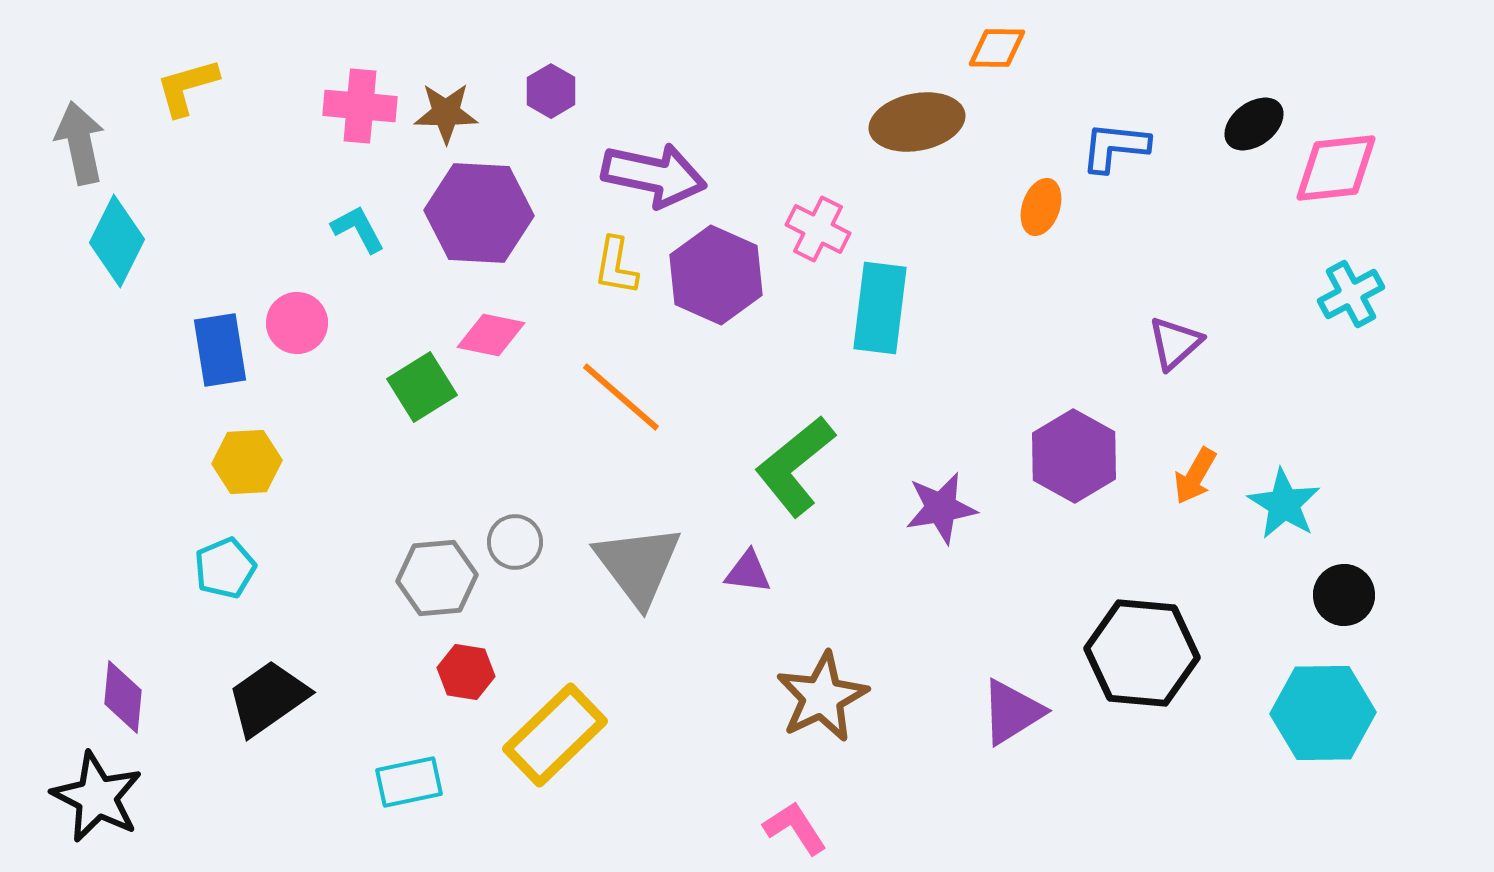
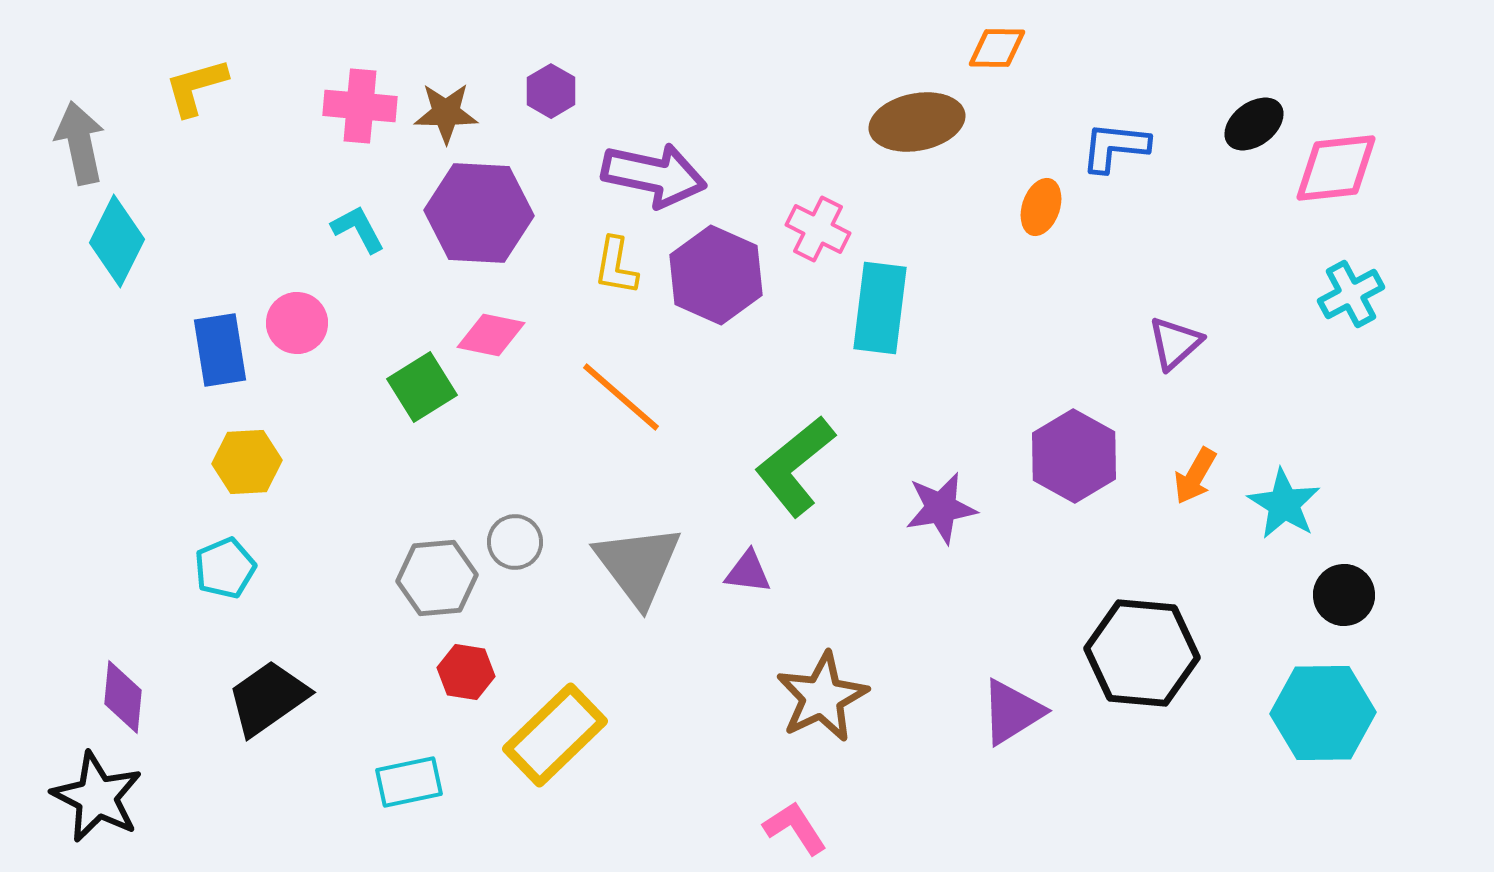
yellow L-shape at (187, 87): moved 9 px right
